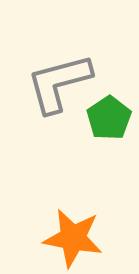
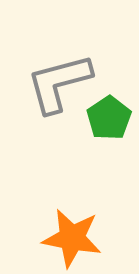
orange star: moved 1 px left
